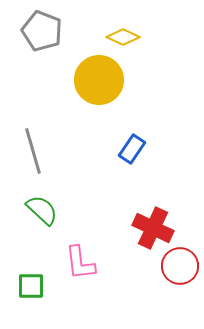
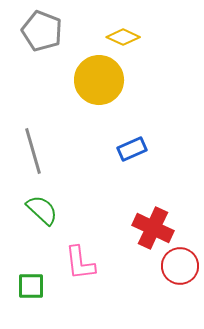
blue rectangle: rotated 32 degrees clockwise
